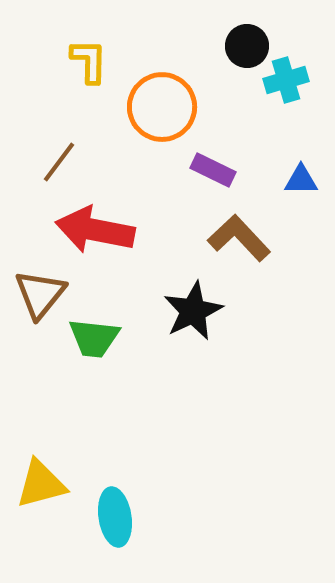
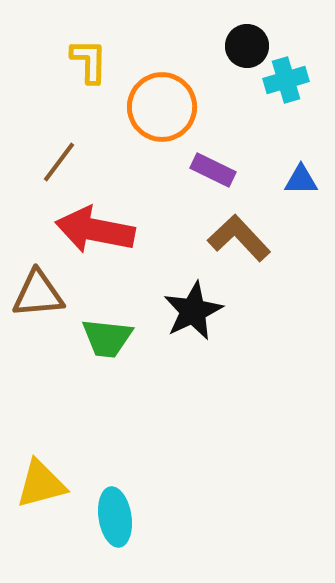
brown triangle: moved 2 px left; rotated 46 degrees clockwise
green trapezoid: moved 13 px right
